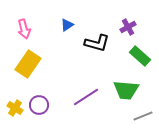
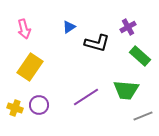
blue triangle: moved 2 px right, 2 px down
yellow rectangle: moved 2 px right, 3 px down
yellow cross: rotated 14 degrees counterclockwise
